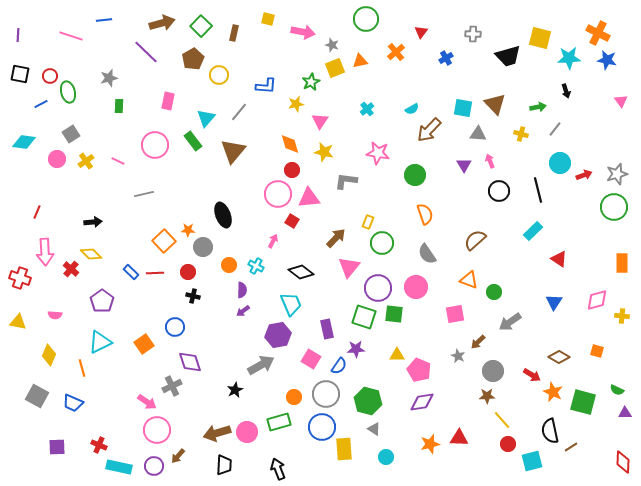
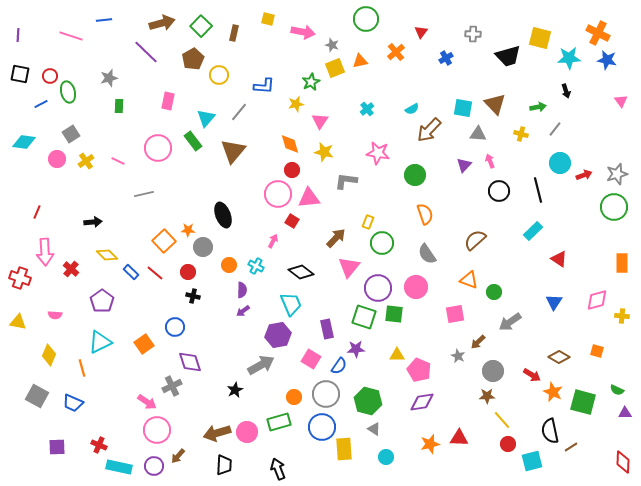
blue L-shape at (266, 86): moved 2 px left
pink circle at (155, 145): moved 3 px right, 3 px down
purple triangle at (464, 165): rotated 14 degrees clockwise
yellow diamond at (91, 254): moved 16 px right, 1 px down
red line at (155, 273): rotated 42 degrees clockwise
